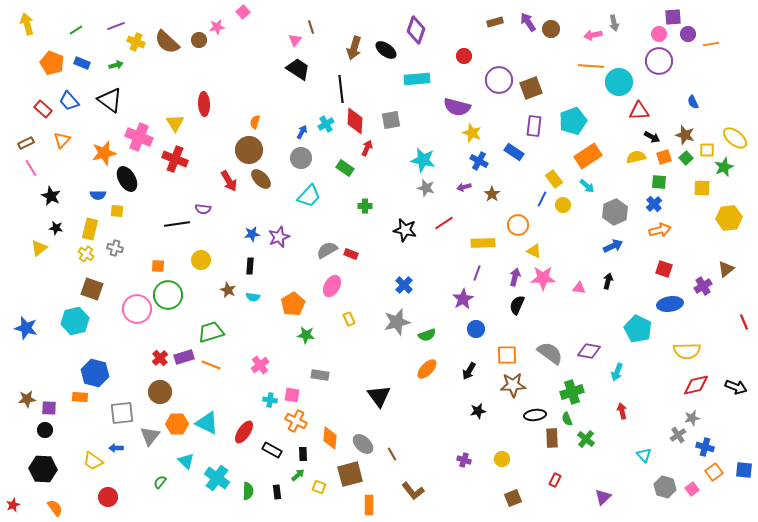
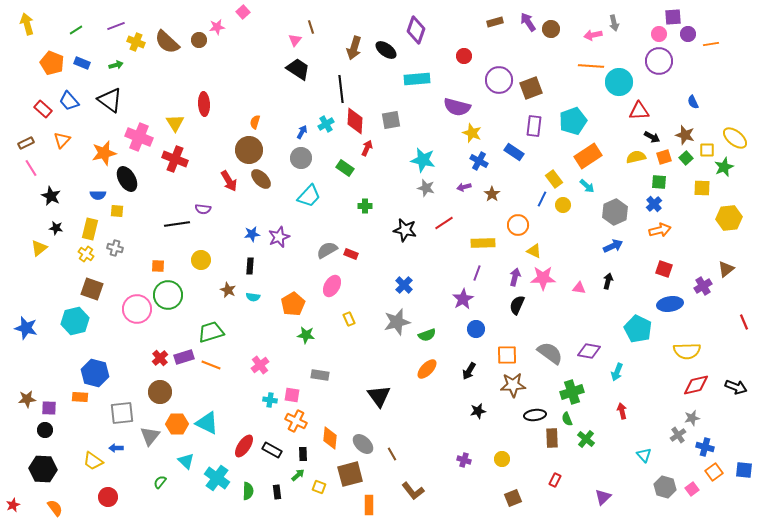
red ellipse at (244, 432): moved 14 px down
